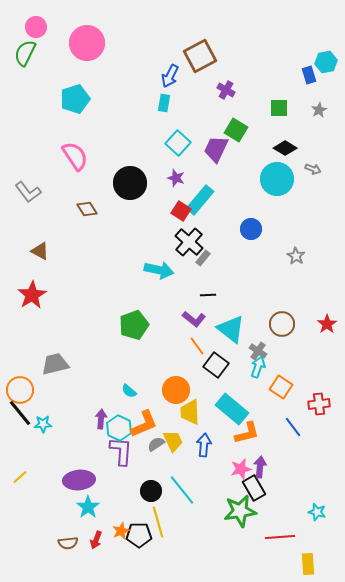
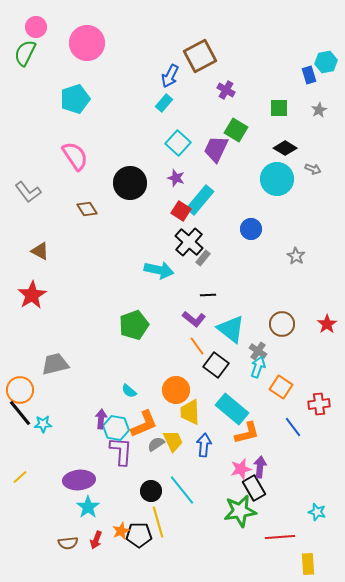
cyan rectangle at (164, 103): rotated 30 degrees clockwise
cyan hexagon at (119, 428): moved 3 px left; rotated 15 degrees counterclockwise
